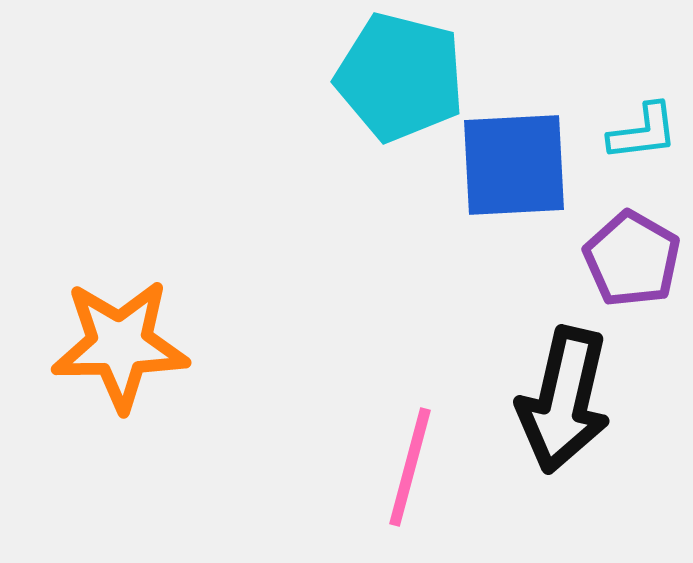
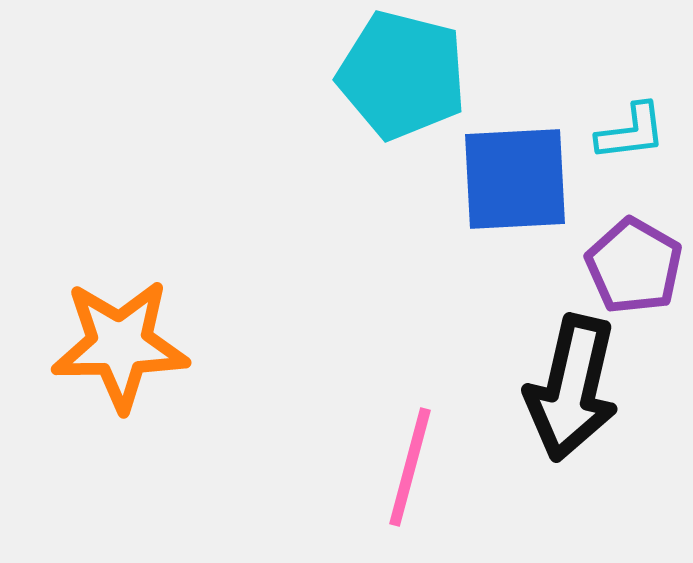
cyan pentagon: moved 2 px right, 2 px up
cyan L-shape: moved 12 px left
blue square: moved 1 px right, 14 px down
purple pentagon: moved 2 px right, 7 px down
black arrow: moved 8 px right, 12 px up
